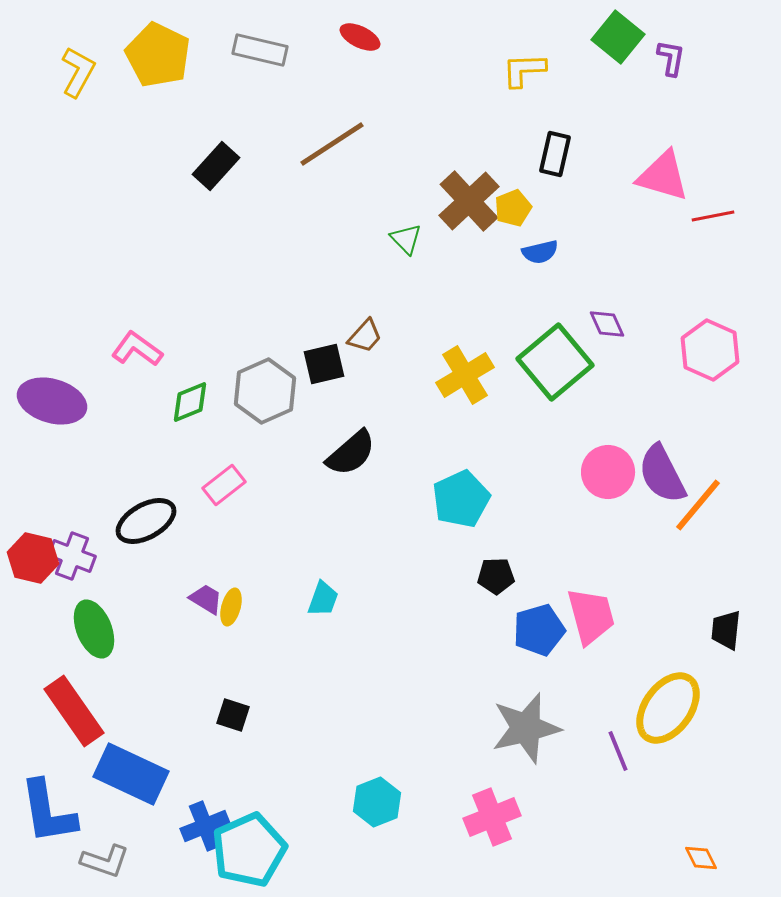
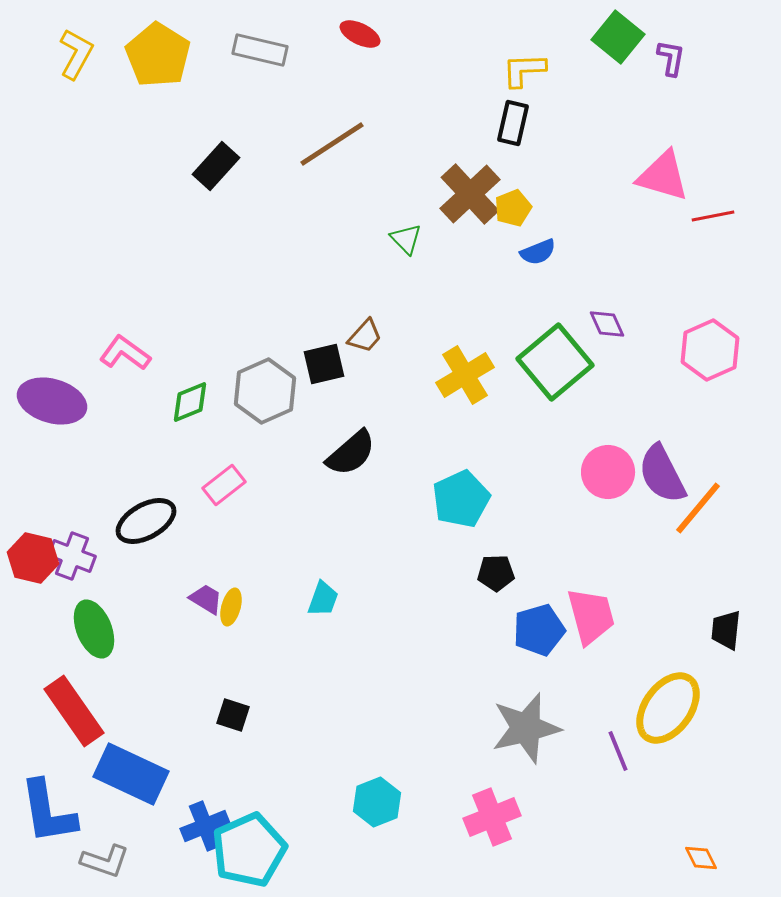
red ellipse at (360, 37): moved 3 px up
yellow pentagon at (158, 55): rotated 6 degrees clockwise
yellow L-shape at (78, 72): moved 2 px left, 18 px up
black rectangle at (555, 154): moved 42 px left, 31 px up
brown cross at (469, 201): moved 1 px right, 7 px up
blue semicircle at (540, 252): moved 2 px left; rotated 9 degrees counterclockwise
pink L-shape at (137, 349): moved 12 px left, 4 px down
pink hexagon at (710, 350): rotated 12 degrees clockwise
orange line at (698, 505): moved 3 px down
black pentagon at (496, 576): moved 3 px up
